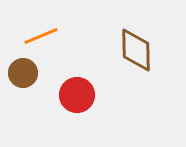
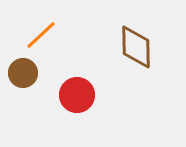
orange line: moved 1 px up; rotated 20 degrees counterclockwise
brown diamond: moved 3 px up
